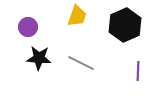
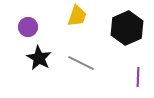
black hexagon: moved 2 px right, 3 px down
black star: rotated 25 degrees clockwise
purple line: moved 6 px down
